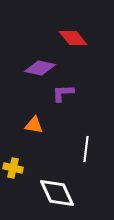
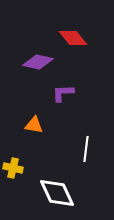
purple diamond: moved 2 px left, 6 px up
